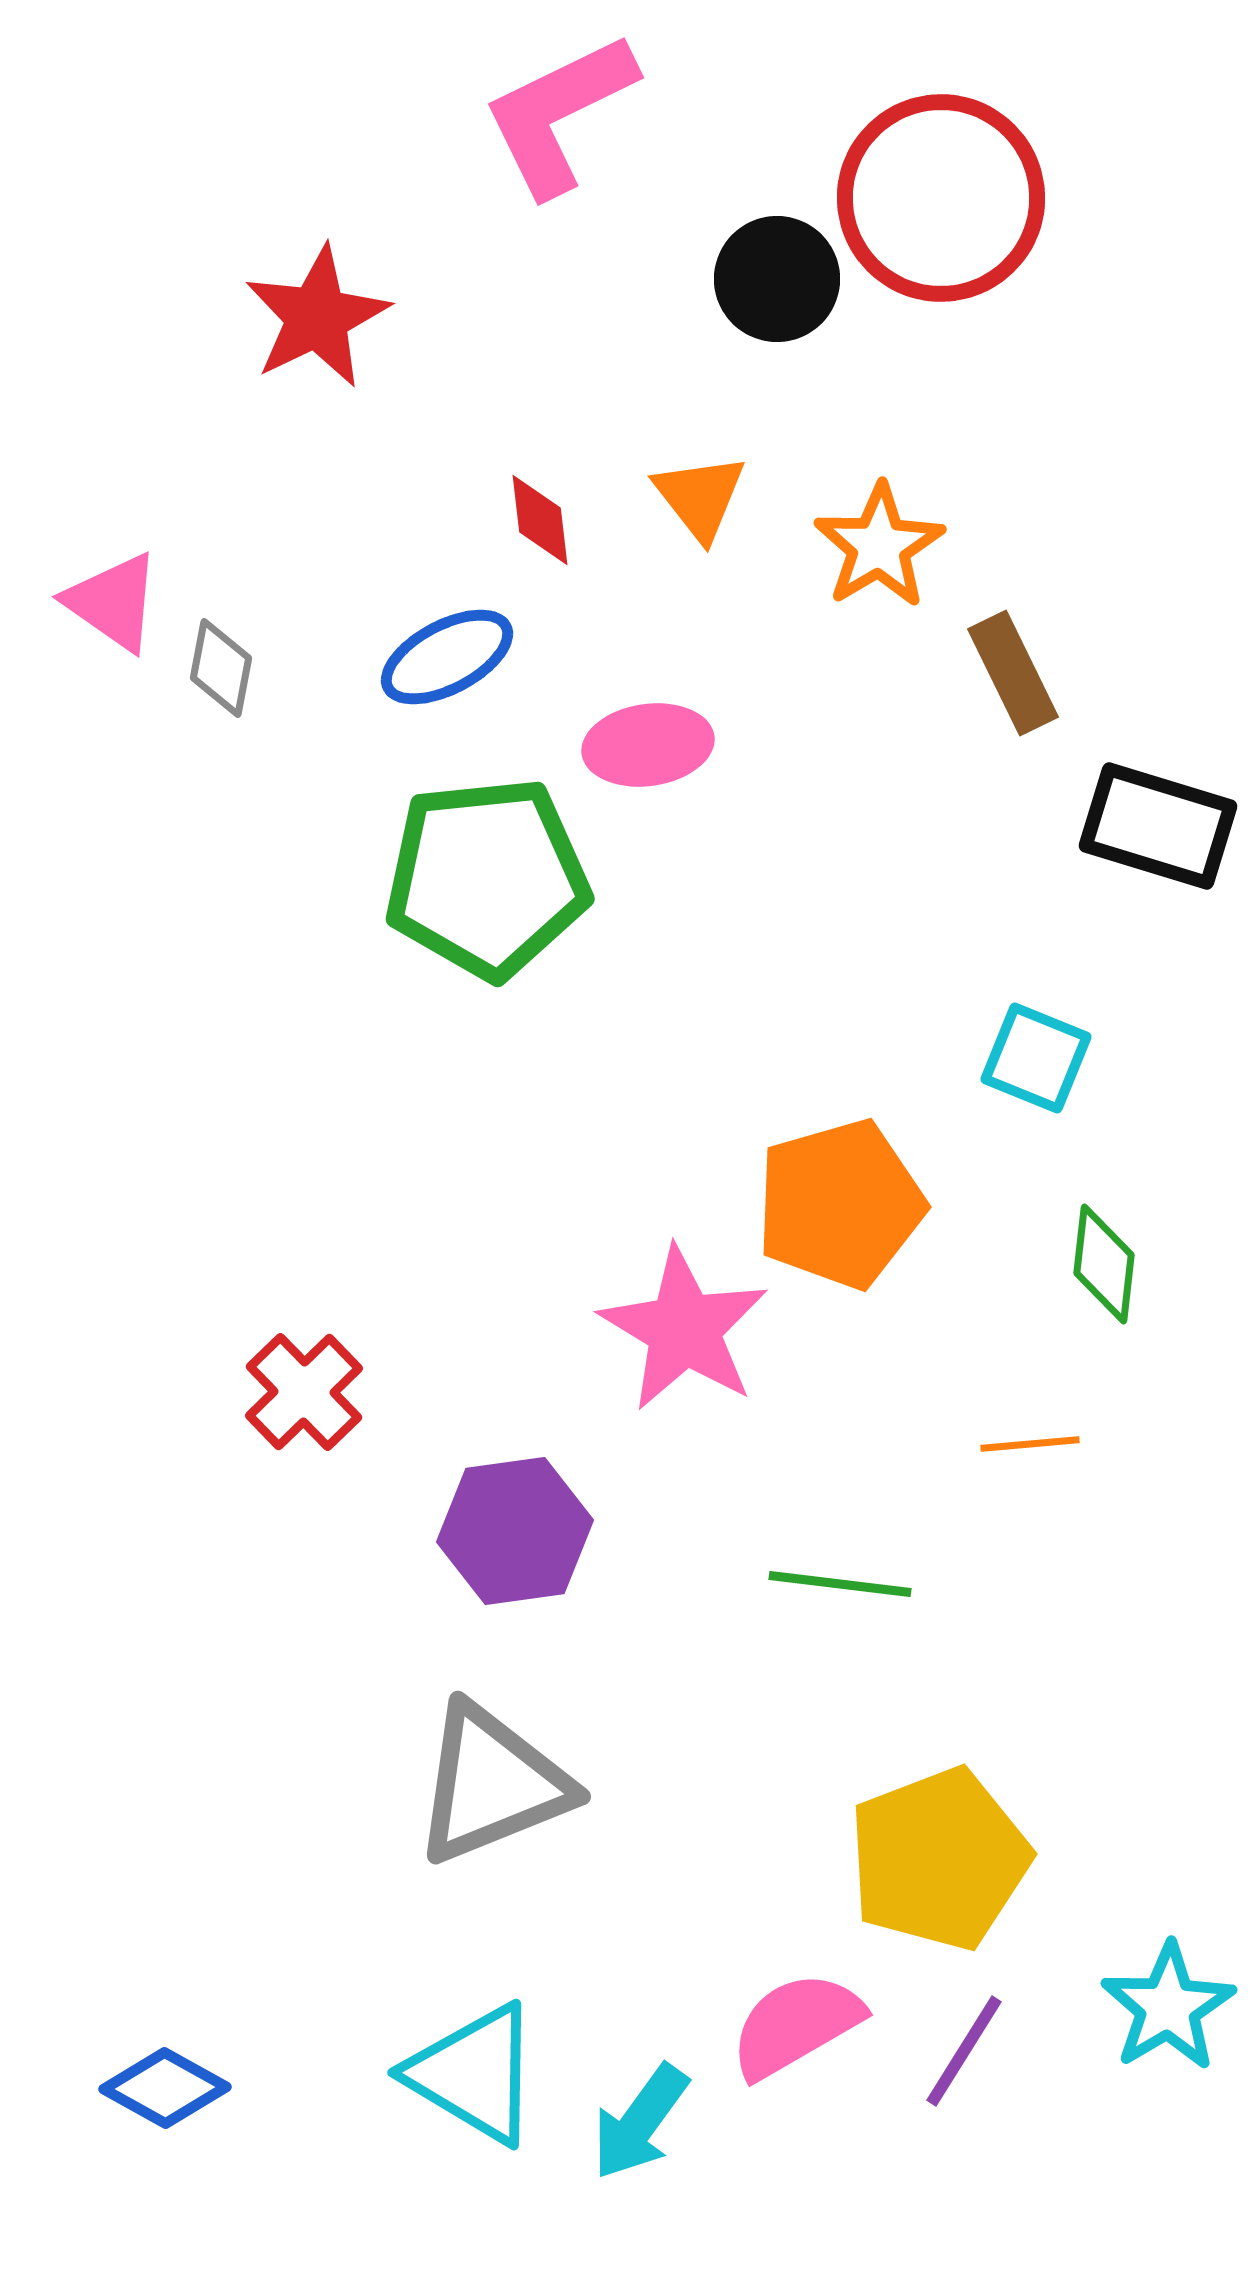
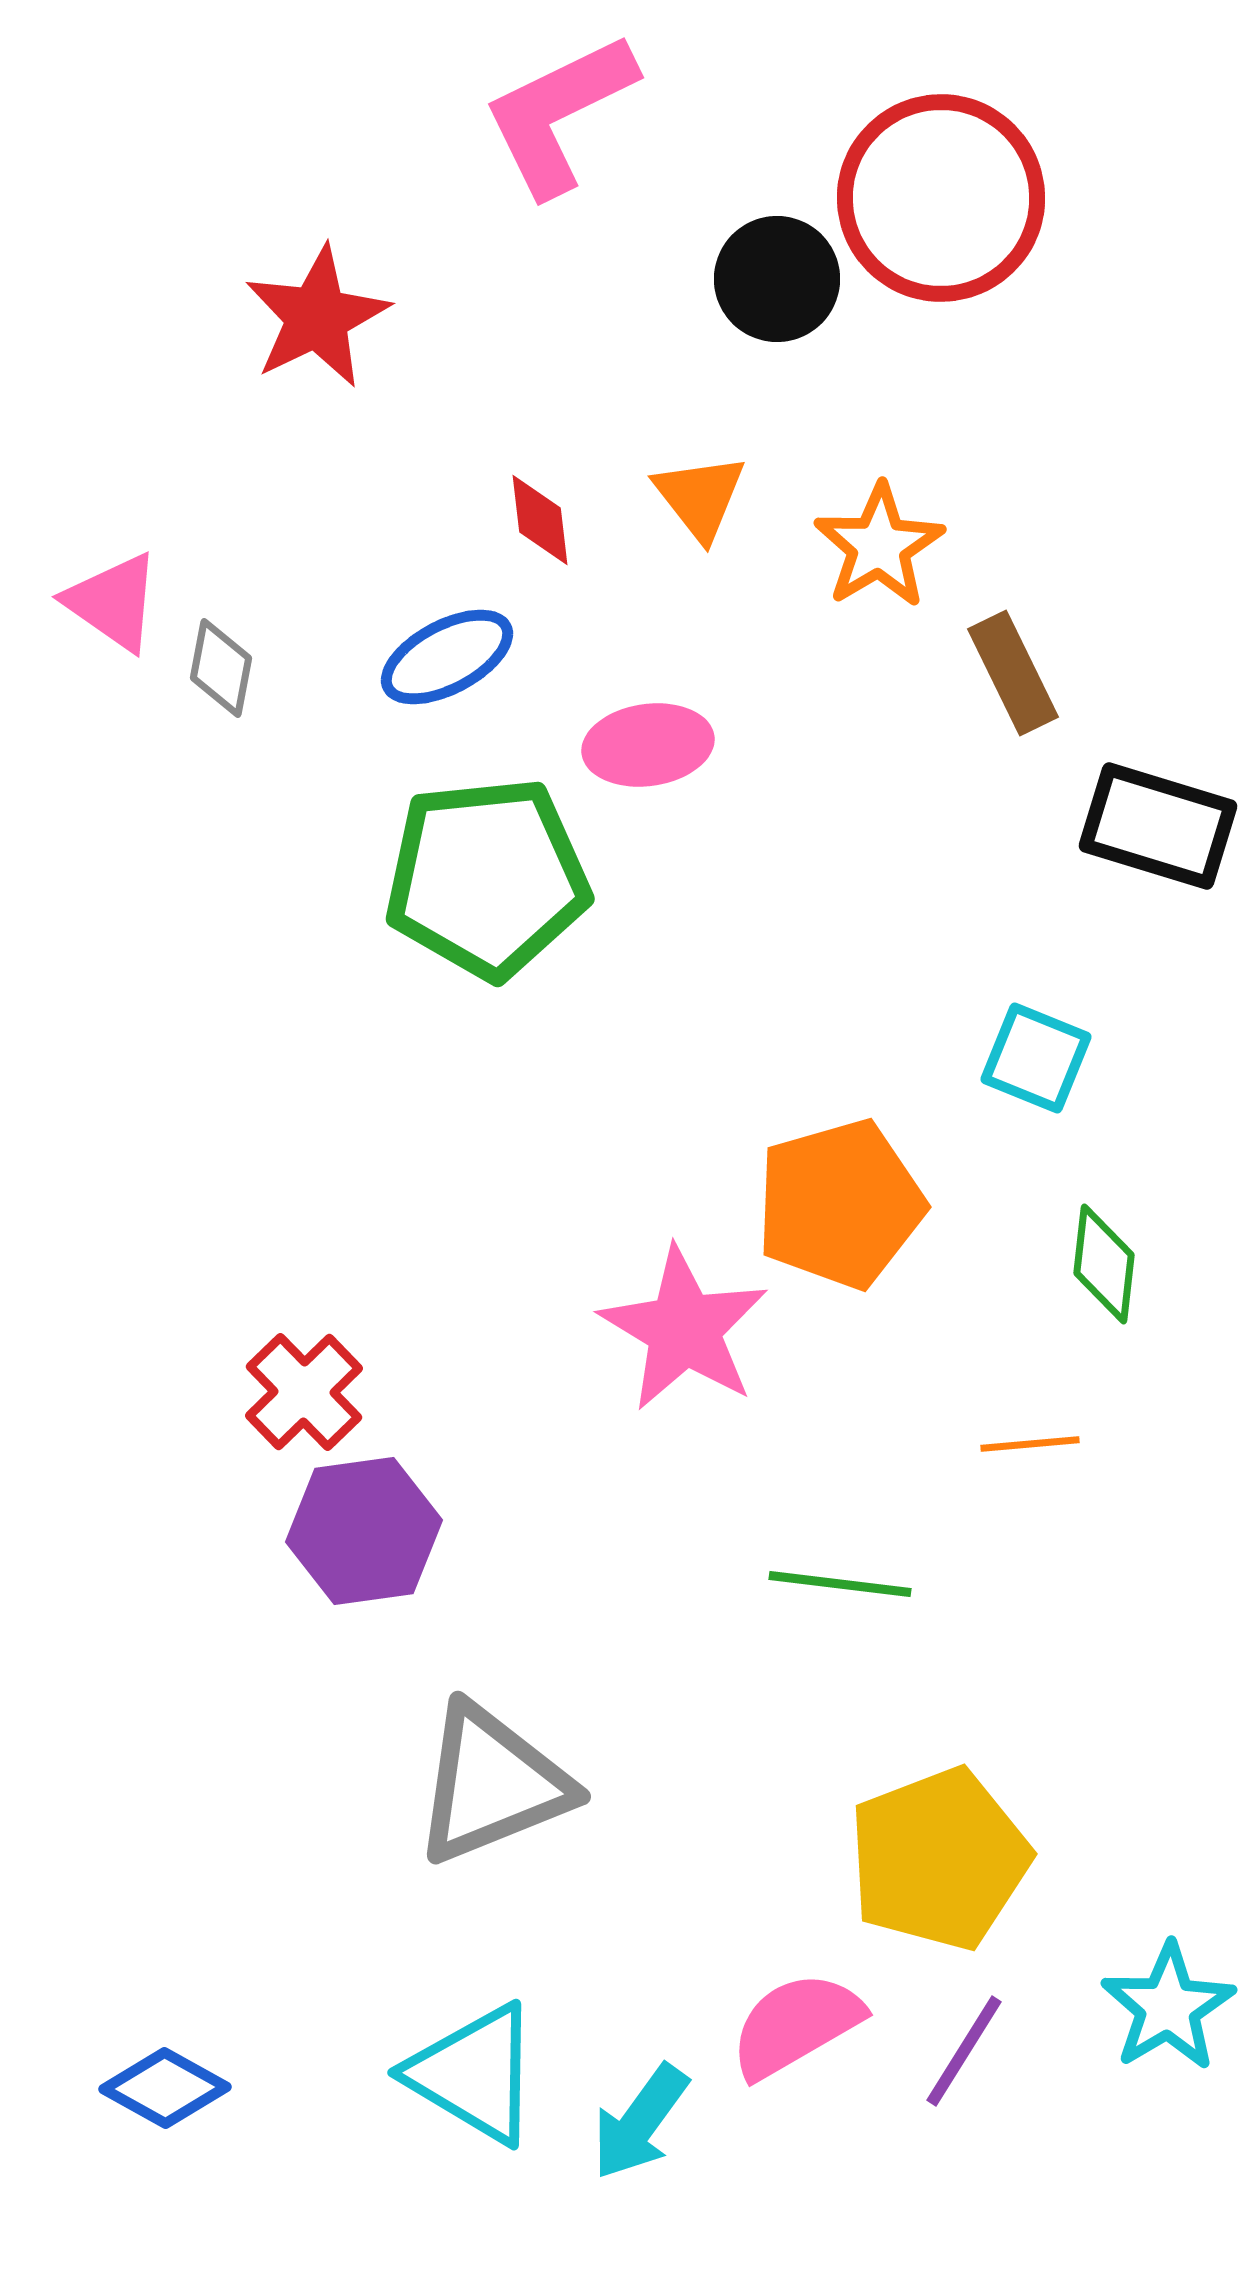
purple hexagon: moved 151 px left
